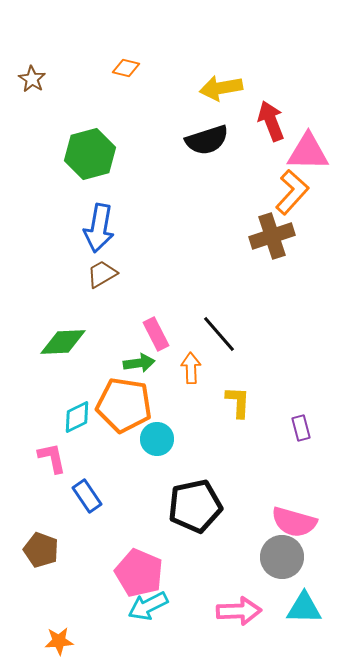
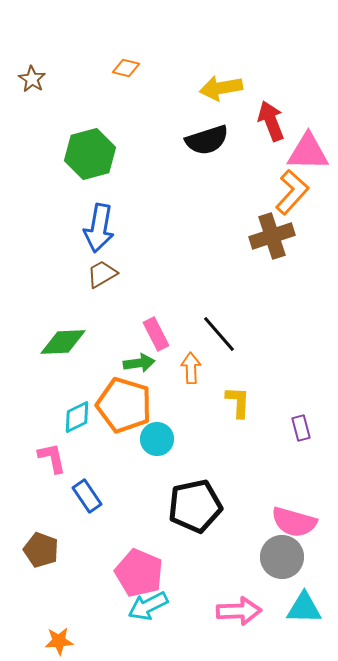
orange pentagon: rotated 8 degrees clockwise
